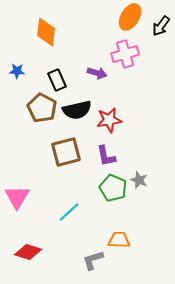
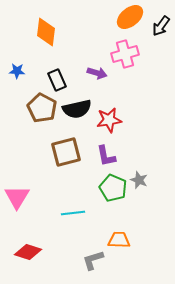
orange ellipse: rotated 20 degrees clockwise
black semicircle: moved 1 px up
cyan line: moved 4 px right, 1 px down; rotated 35 degrees clockwise
